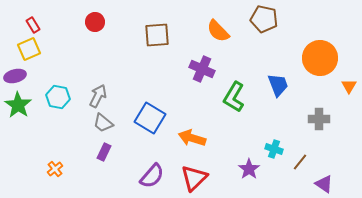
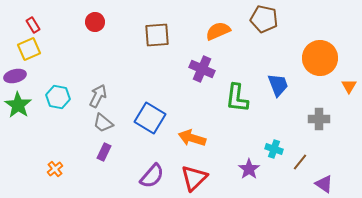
orange semicircle: rotated 110 degrees clockwise
green L-shape: moved 3 px right, 1 px down; rotated 24 degrees counterclockwise
